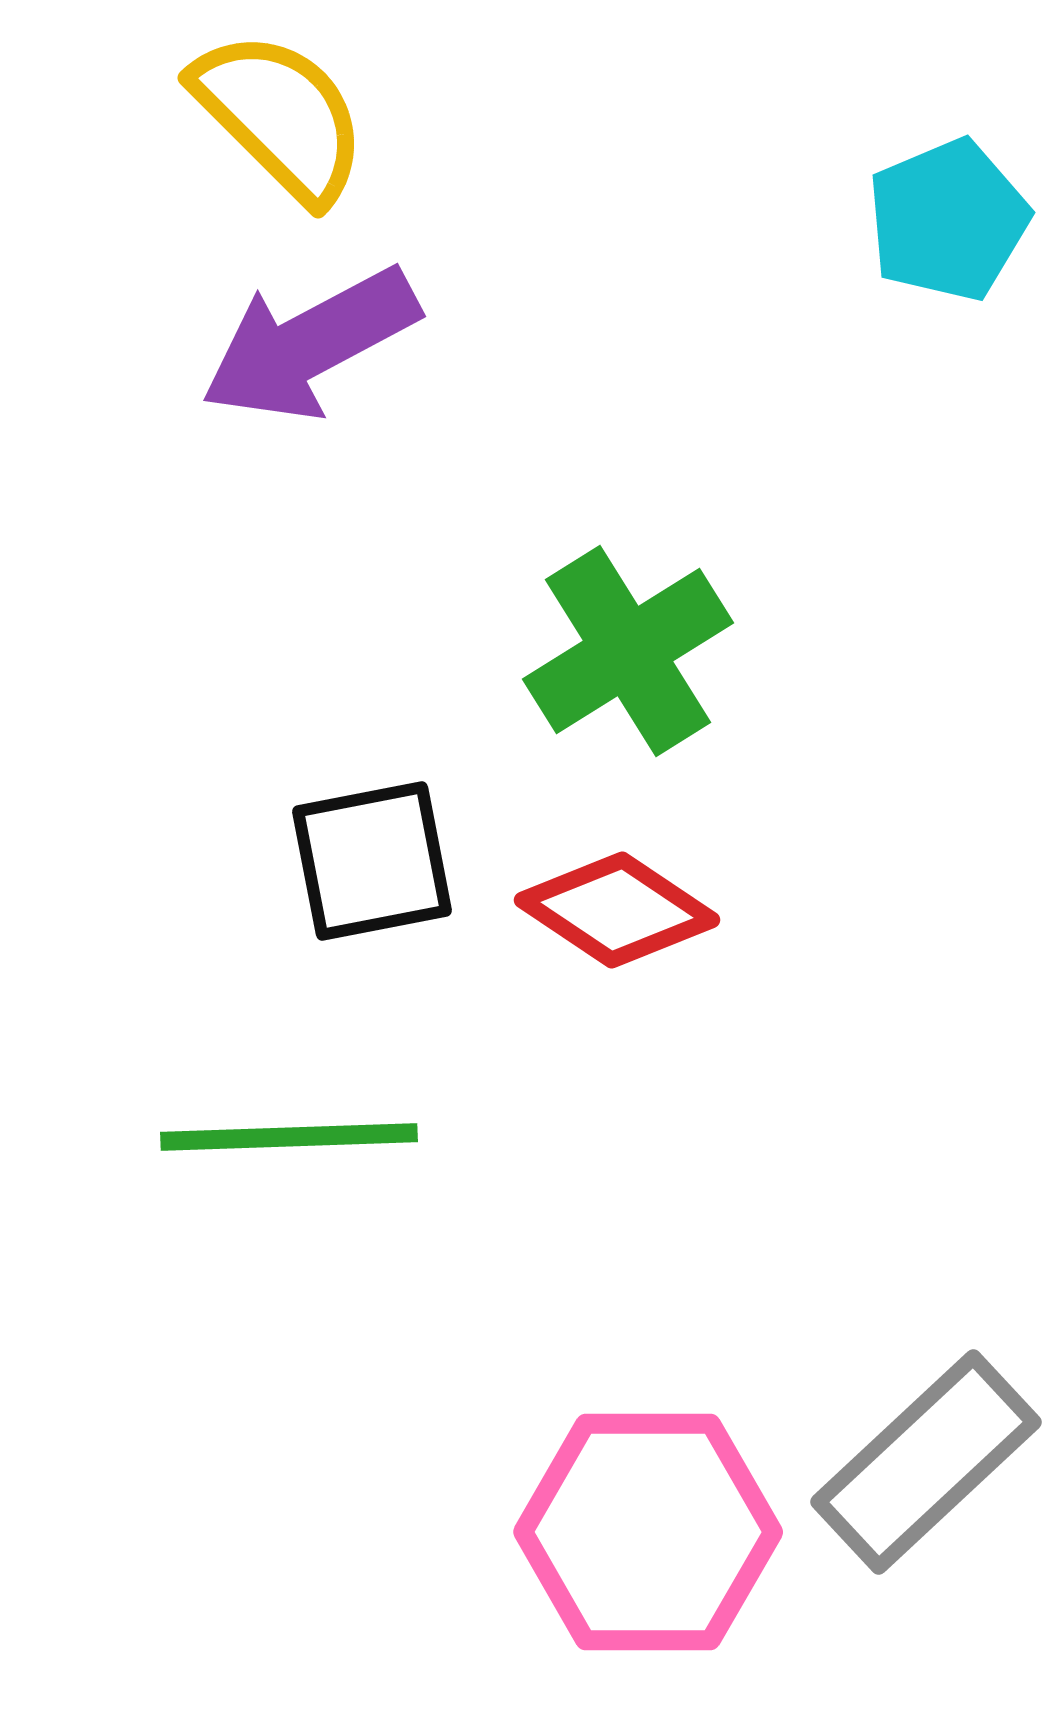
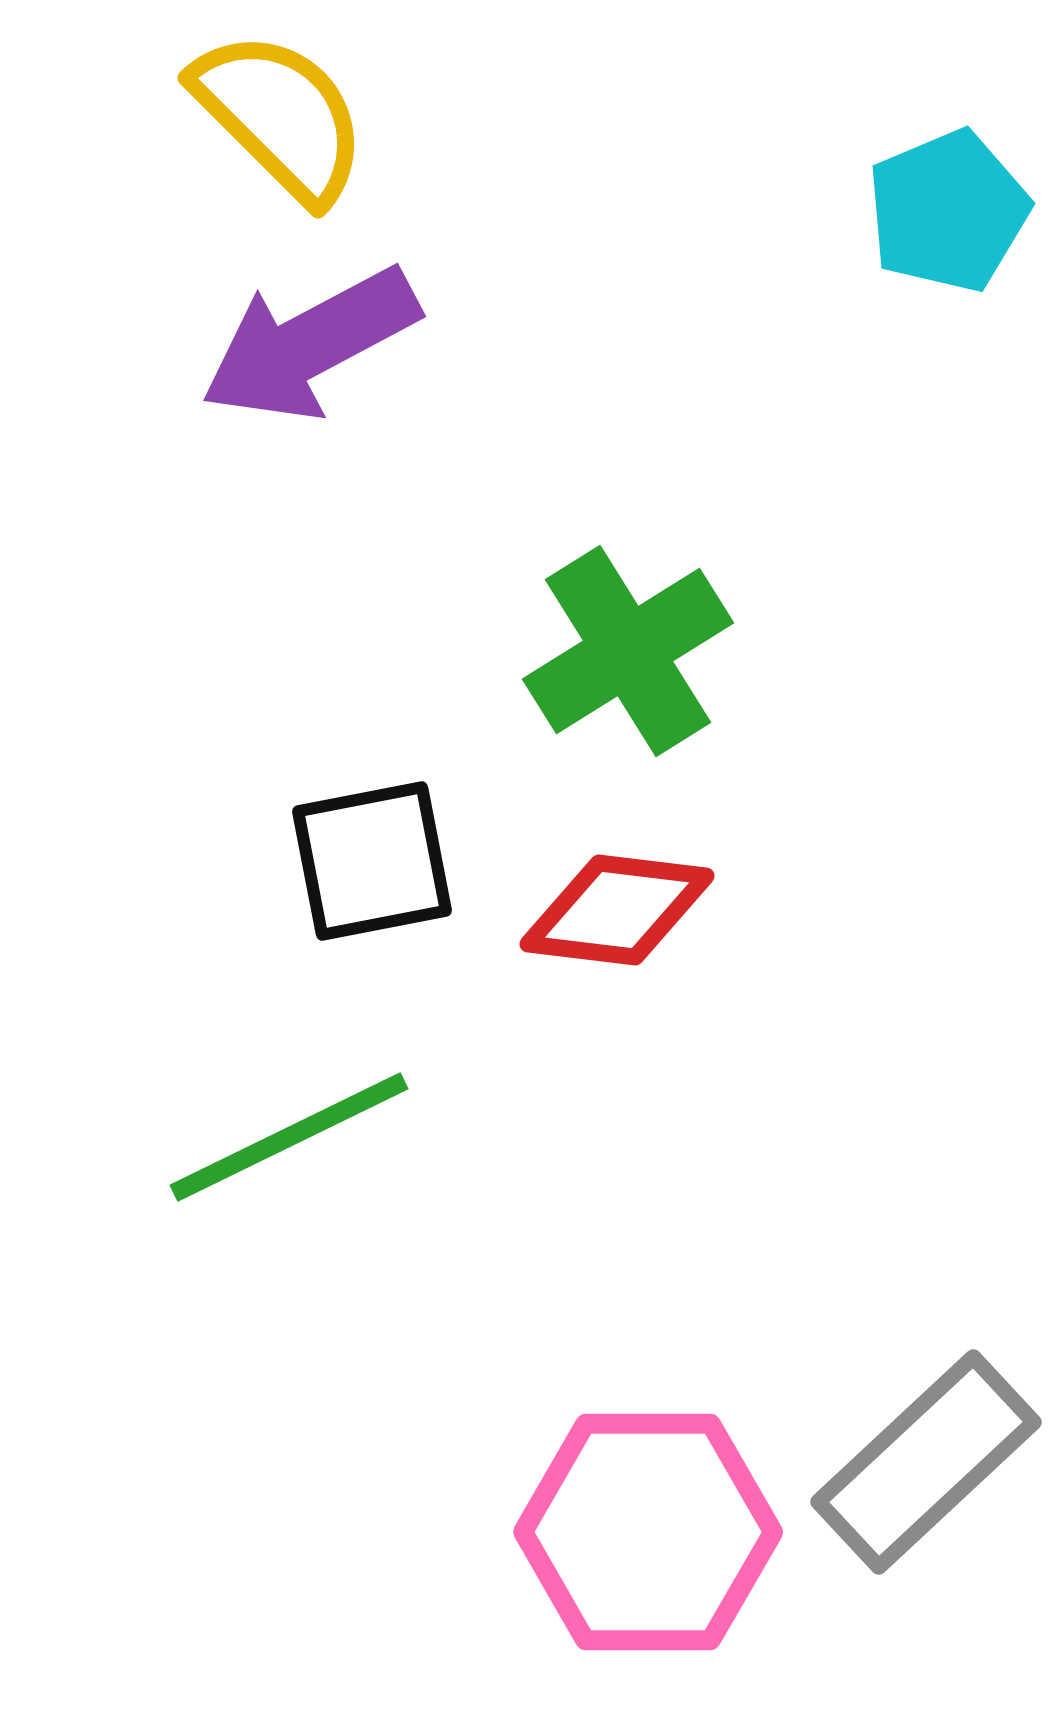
cyan pentagon: moved 9 px up
red diamond: rotated 27 degrees counterclockwise
green line: rotated 24 degrees counterclockwise
